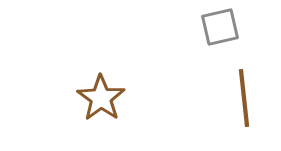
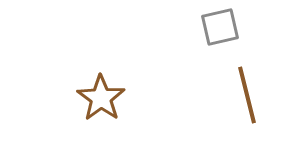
brown line: moved 3 px right, 3 px up; rotated 8 degrees counterclockwise
